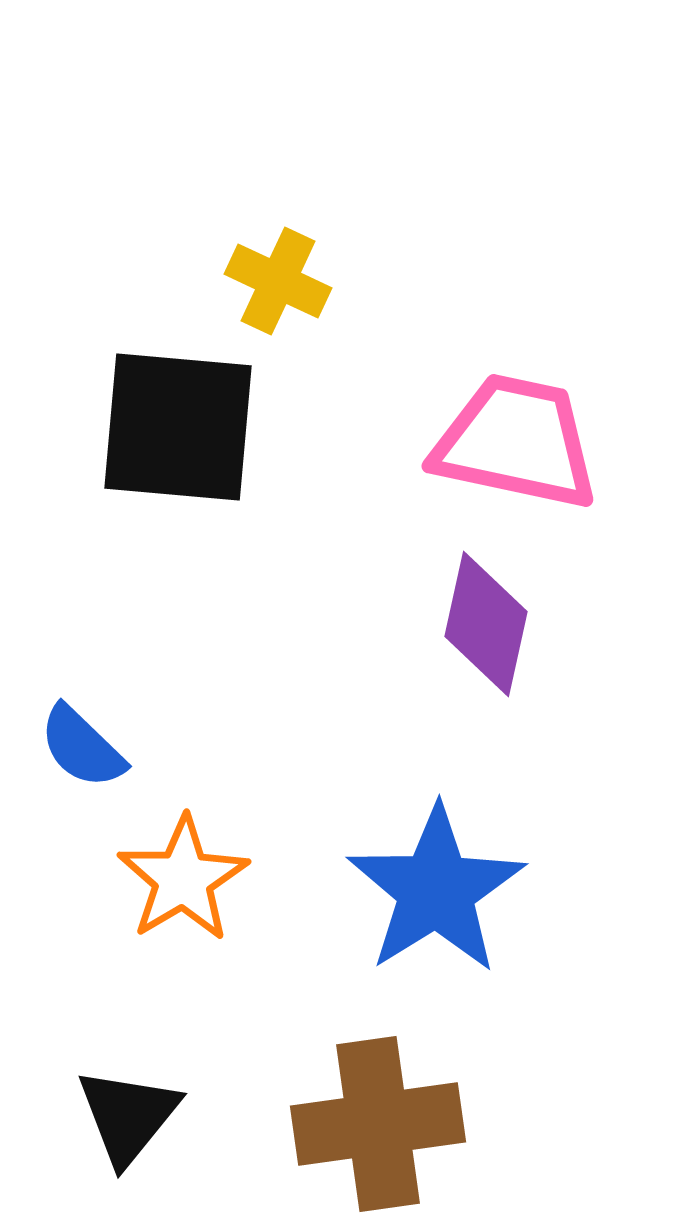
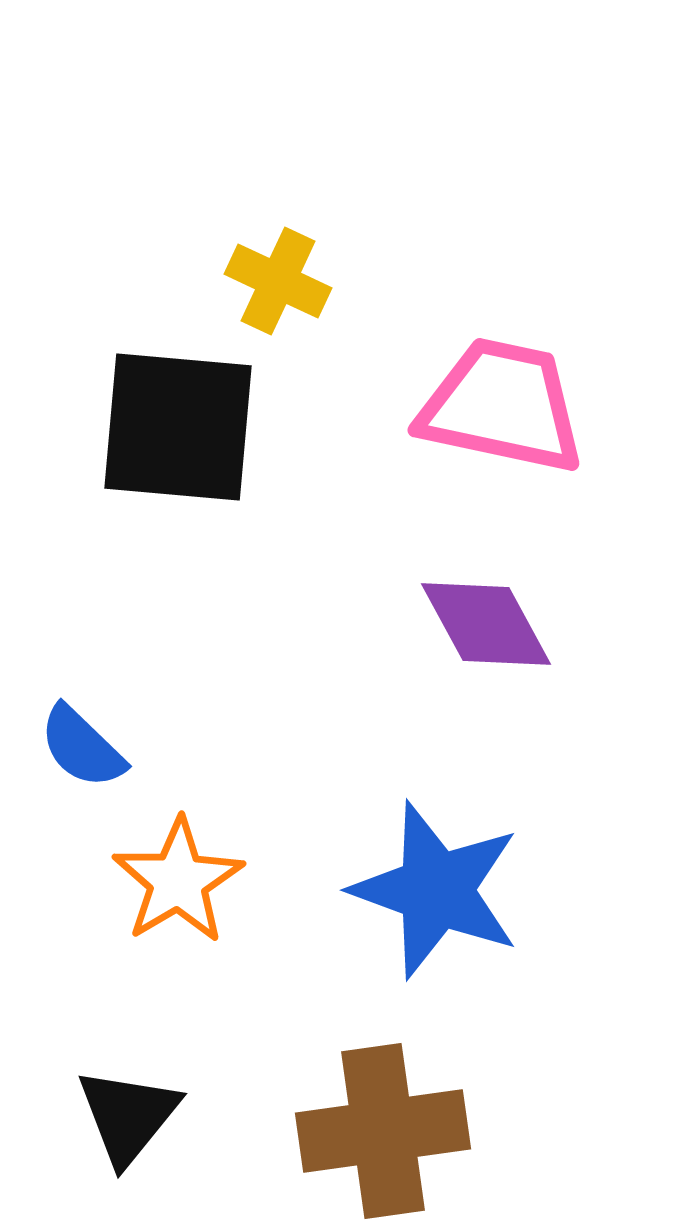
pink trapezoid: moved 14 px left, 36 px up
purple diamond: rotated 41 degrees counterclockwise
orange star: moved 5 px left, 2 px down
blue star: rotated 20 degrees counterclockwise
brown cross: moved 5 px right, 7 px down
